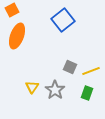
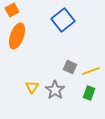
green rectangle: moved 2 px right
